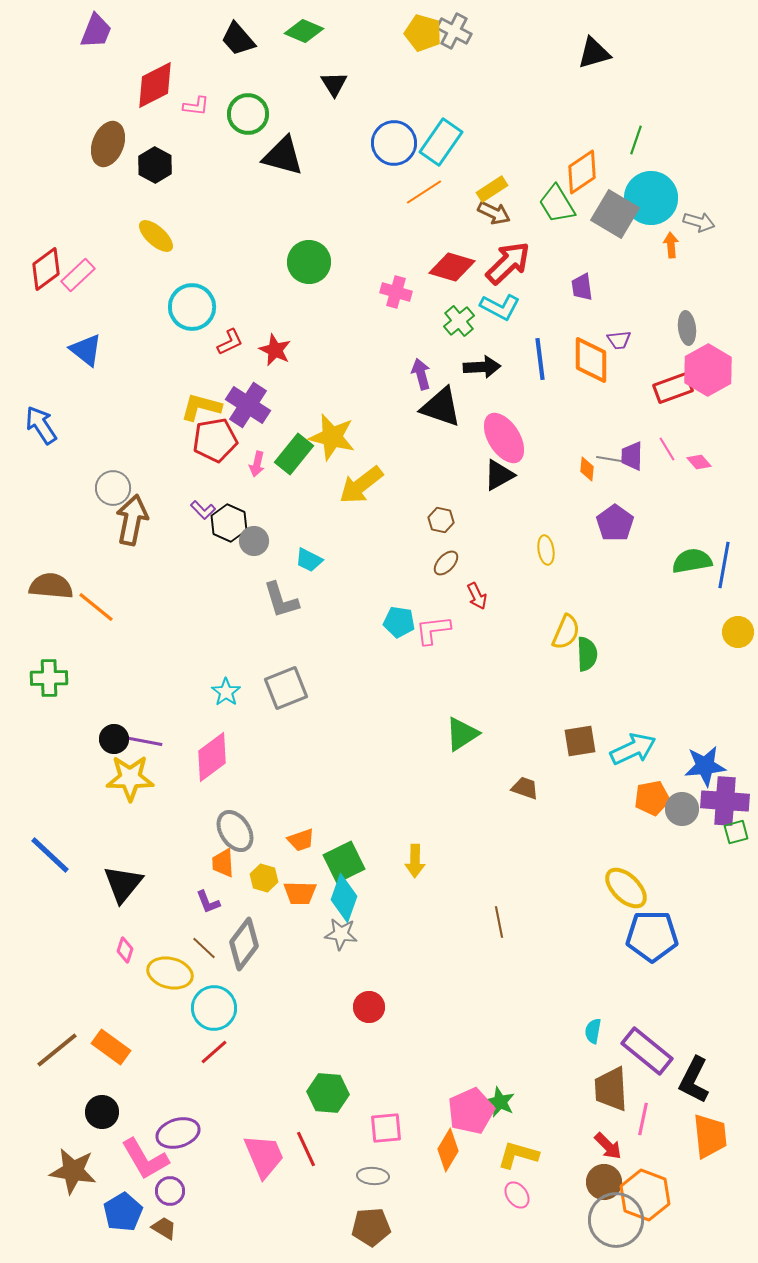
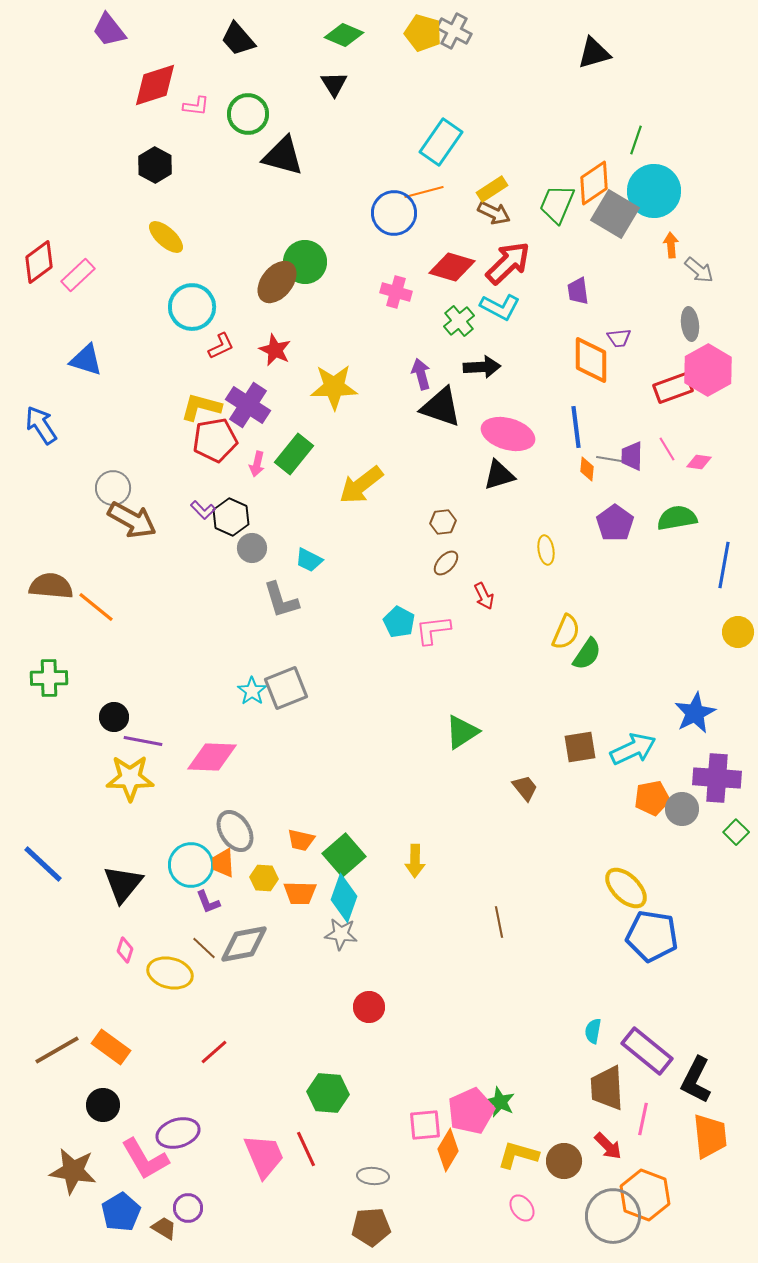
purple trapezoid at (96, 31): moved 13 px right, 1 px up; rotated 120 degrees clockwise
green diamond at (304, 31): moved 40 px right, 4 px down
red diamond at (155, 85): rotated 9 degrees clockwise
blue circle at (394, 143): moved 70 px down
brown ellipse at (108, 144): moved 169 px right, 138 px down; rotated 18 degrees clockwise
orange diamond at (582, 172): moved 12 px right, 11 px down
orange line at (424, 192): rotated 18 degrees clockwise
cyan circle at (651, 198): moved 3 px right, 7 px up
green trapezoid at (557, 204): rotated 54 degrees clockwise
gray arrow at (699, 222): moved 48 px down; rotated 24 degrees clockwise
yellow ellipse at (156, 236): moved 10 px right, 1 px down
green circle at (309, 262): moved 4 px left
red diamond at (46, 269): moved 7 px left, 7 px up
purple trapezoid at (582, 287): moved 4 px left, 4 px down
gray ellipse at (687, 328): moved 3 px right, 4 px up
purple trapezoid at (619, 340): moved 2 px up
red L-shape at (230, 342): moved 9 px left, 4 px down
blue triangle at (86, 350): moved 10 px down; rotated 21 degrees counterclockwise
blue line at (540, 359): moved 36 px right, 68 px down
yellow star at (332, 437): moved 2 px right, 50 px up; rotated 15 degrees counterclockwise
pink ellipse at (504, 438): moved 4 px right, 4 px up; rotated 42 degrees counterclockwise
pink diamond at (699, 462): rotated 40 degrees counterclockwise
black triangle at (499, 475): rotated 12 degrees clockwise
brown arrow at (132, 520): rotated 108 degrees clockwise
brown hexagon at (441, 520): moved 2 px right, 2 px down; rotated 20 degrees counterclockwise
black hexagon at (229, 523): moved 2 px right, 6 px up
gray circle at (254, 541): moved 2 px left, 7 px down
green semicircle at (692, 561): moved 15 px left, 43 px up
red arrow at (477, 596): moved 7 px right
cyan pentagon at (399, 622): rotated 20 degrees clockwise
green semicircle at (587, 654): rotated 36 degrees clockwise
cyan star at (226, 692): moved 26 px right, 1 px up
green triangle at (462, 734): moved 2 px up
black circle at (114, 739): moved 22 px up
brown square at (580, 741): moved 6 px down
pink diamond at (212, 757): rotated 39 degrees clockwise
blue star at (705, 766): moved 10 px left, 53 px up; rotated 21 degrees counterclockwise
brown trapezoid at (525, 788): rotated 32 degrees clockwise
purple cross at (725, 801): moved 8 px left, 23 px up
green square at (736, 832): rotated 30 degrees counterclockwise
orange trapezoid at (301, 840): rotated 32 degrees clockwise
blue line at (50, 855): moved 7 px left, 9 px down
green square at (344, 862): moved 7 px up; rotated 15 degrees counterclockwise
yellow hexagon at (264, 878): rotated 12 degrees counterclockwise
blue pentagon at (652, 936): rotated 9 degrees clockwise
gray diamond at (244, 944): rotated 42 degrees clockwise
cyan circle at (214, 1008): moved 23 px left, 143 px up
brown line at (57, 1050): rotated 9 degrees clockwise
black L-shape at (694, 1080): moved 2 px right
brown trapezoid at (611, 1089): moved 4 px left, 1 px up
black circle at (102, 1112): moved 1 px right, 7 px up
pink square at (386, 1128): moved 39 px right, 3 px up
brown circle at (604, 1182): moved 40 px left, 21 px up
purple circle at (170, 1191): moved 18 px right, 17 px down
pink ellipse at (517, 1195): moved 5 px right, 13 px down
blue pentagon at (123, 1212): moved 2 px left
gray circle at (616, 1220): moved 3 px left, 4 px up
